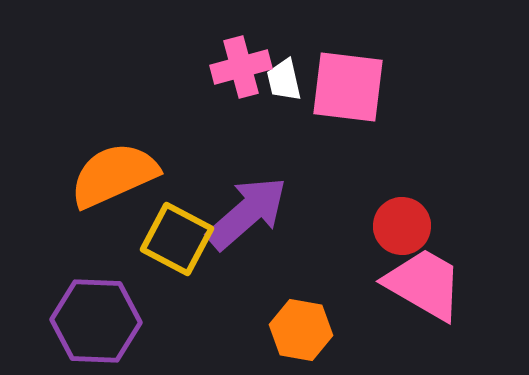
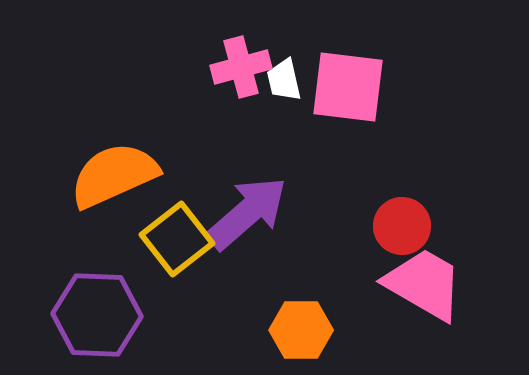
yellow square: rotated 24 degrees clockwise
purple hexagon: moved 1 px right, 6 px up
orange hexagon: rotated 10 degrees counterclockwise
